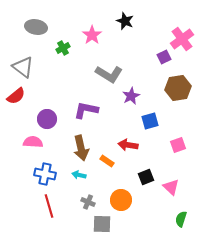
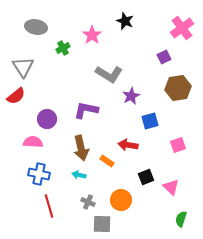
pink cross: moved 11 px up
gray triangle: rotated 20 degrees clockwise
blue cross: moved 6 px left
